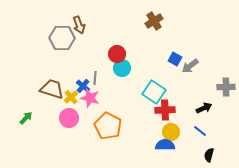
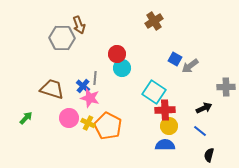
yellow cross: moved 17 px right, 26 px down; rotated 24 degrees counterclockwise
yellow circle: moved 2 px left, 6 px up
